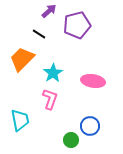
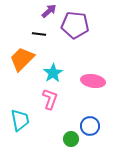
purple pentagon: moved 2 px left; rotated 20 degrees clockwise
black line: rotated 24 degrees counterclockwise
green circle: moved 1 px up
